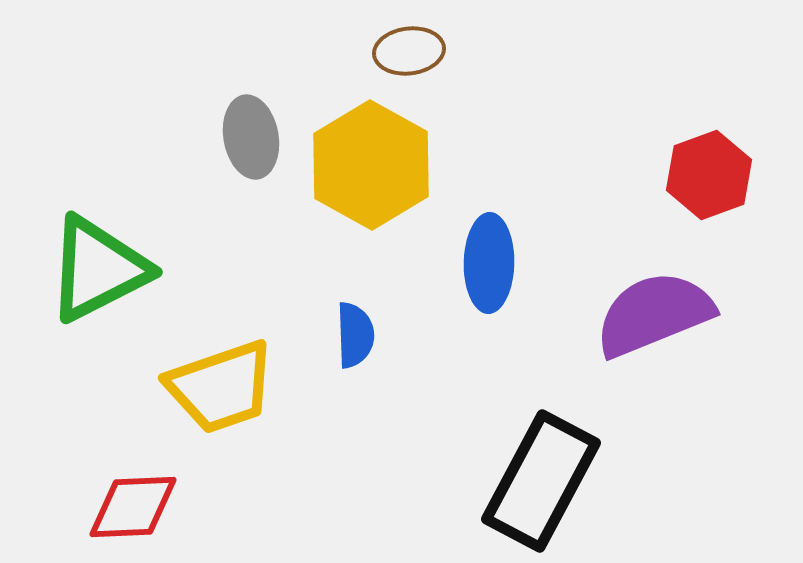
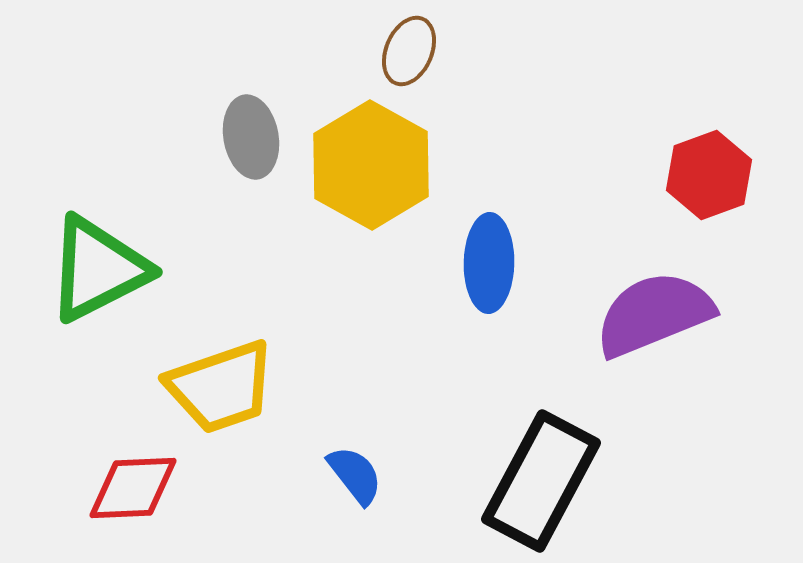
brown ellipse: rotated 60 degrees counterclockwise
blue semicircle: moved 140 px down; rotated 36 degrees counterclockwise
red diamond: moved 19 px up
